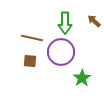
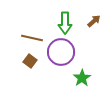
brown arrow: rotated 96 degrees clockwise
brown square: rotated 32 degrees clockwise
